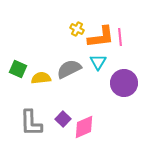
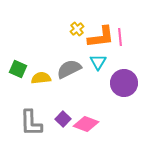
yellow cross: rotated 24 degrees clockwise
pink diamond: moved 2 px right, 3 px up; rotated 45 degrees clockwise
